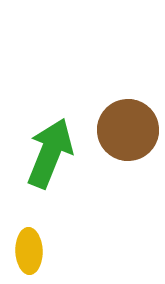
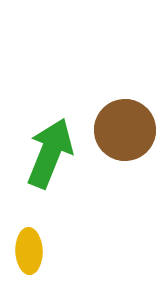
brown circle: moved 3 px left
